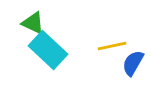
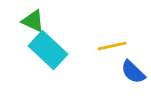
green triangle: moved 2 px up
blue semicircle: moved 9 px down; rotated 76 degrees counterclockwise
